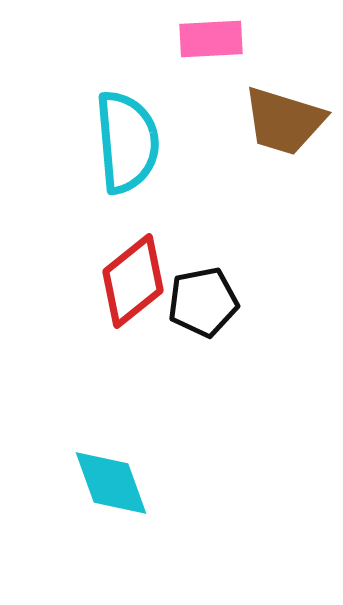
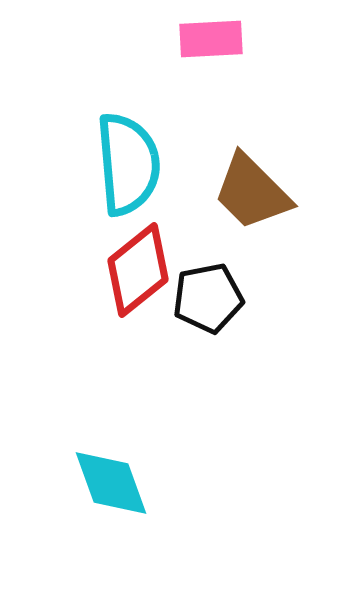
brown trapezoid: moved 32 px left, 71 px down; rotated 28 degrees clockwise
cyan semicircle: moved 1 px right, 22 px down
red diamond: moved 5 px right, 11 px up
black pentagon: moved 5 px right, 4 px up
